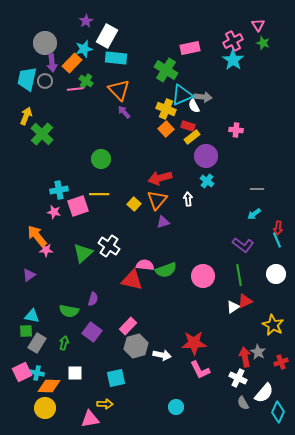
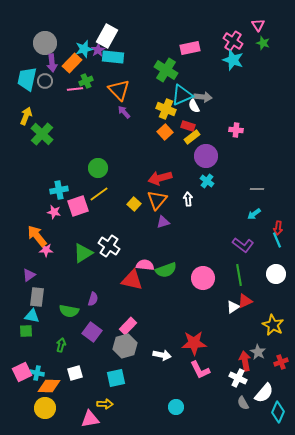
purple star at (86, 21): moved 12 px right, 29 px down
pink cross at (233, 41): rotated 30 degrees counterclockwise
cyan rectangle at (116, 58): moved 3 px left, 1 px up
cyan star at (233, 60): rotated 15 degrees counterclockwise
green cross at (86, 81): rotated 32 degrees clockwise
orange square at (166, 129): moved 1 px left, 3 px down
green circle at (101, 159): moved 3 px left, 9 px down
yellow line at (99, 194): rotated 36 degrees counterclockwise
green triangle at (83, 253): rotated 10 degrees clockwise
pink circle at (203, 276): moved 2 px down
gray rectangle at (37, 343): moved 46 px up; rotated 24 degrees counterclockwise
green arrow at (64, 343): moved 3 px left, 2 px down
gray hexagon at (136, 346): moved 11 px left
red arrow at (245, 357): moved 4 px down
white square at (75, 373): rotated 14 degrees counterclockwise
